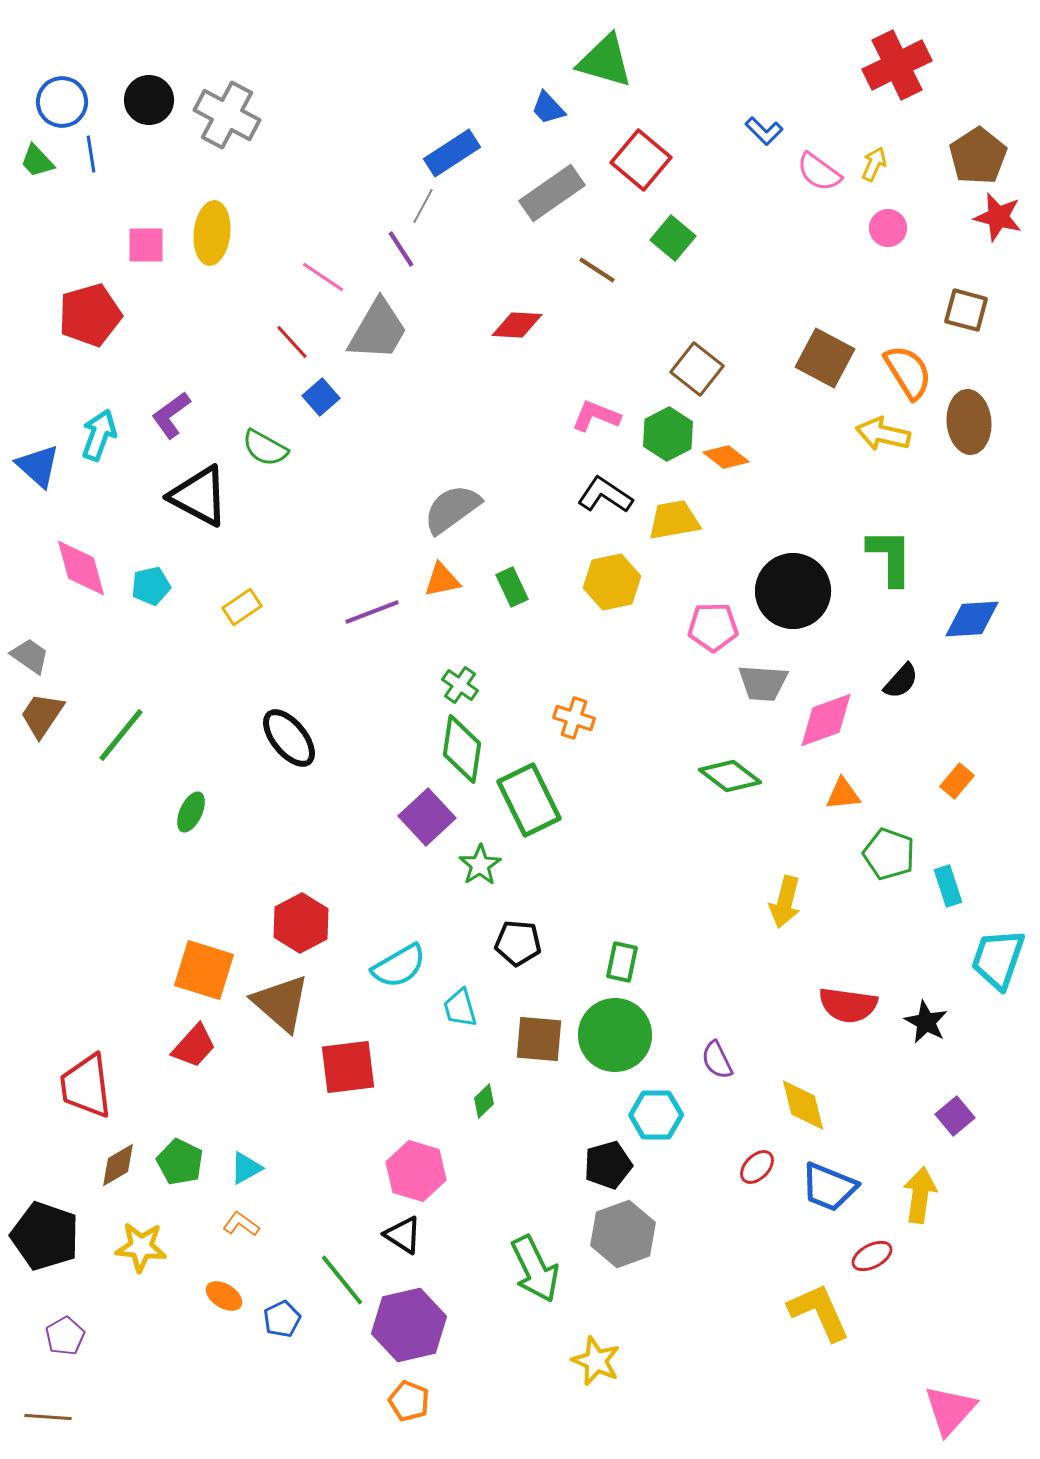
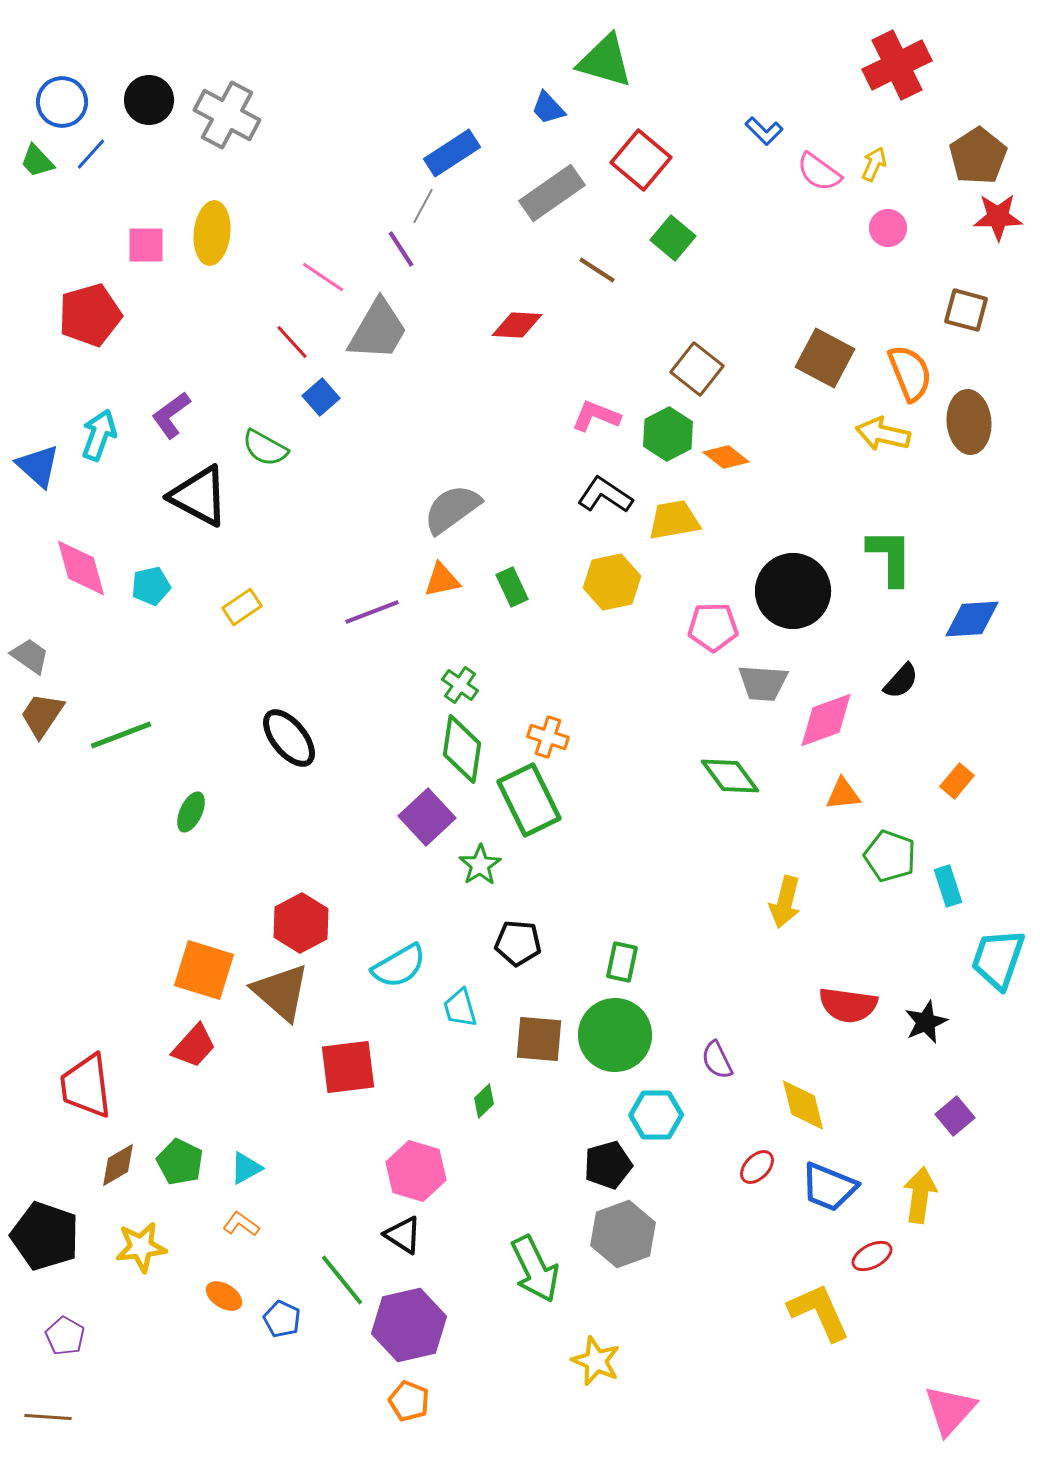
blue line at (91, 154): rotated 51 degrees clockwise
red star at (998, 217): rotated 15 degrees counterclockwise
orange semicircle at (908, 372): moved 2 px right, 1 px down; rotated 10 degrees clockwise
orange cross at (574, 718): moved 26 px left, 19 px down
green line at (121, 735): rotated 30 degrees clockwise
green diamond at (730, 776): rotated 16 degrees clockwise
green pentagon at (889, 854): moved 1 px right, 2 px down
brown triangle at (281, 1003): moved 11 px up
black star at (926, 1022): rotated 21 degrees clockwise
yellow star at (141, 1247): rotated 12 degrees counterclockwise
blue pentagon at (282, 1319): rotated 21 degrees counterclockwise
purple pentagon at (65, 1336): rotated 12 degrees counterclockwise
